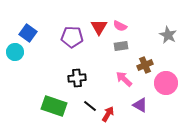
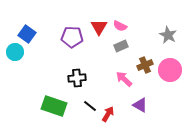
blue square: moved 1 px left, 1 px down
gray rectangle: rotated 16 degrees counterclockwise
pink circle: moved 4 px right, 13 px up
